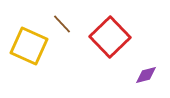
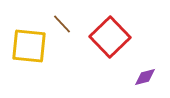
yellow square: rotated 18 degrees counterclockwise
purple diamond: moved 1 px left, 2 px down
